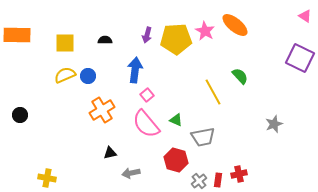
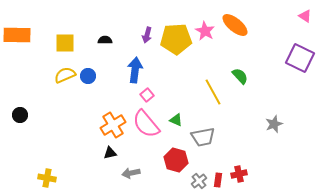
orange cross: moved 11 px right, 15 px down
